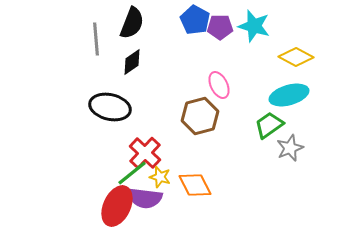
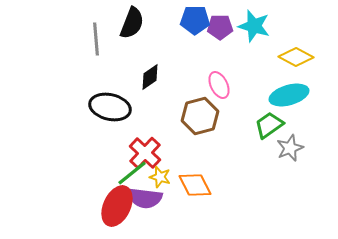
blue pentagon: rotated 28 degrees counterclockwise
black diamond: moved 18 px right, 15 px down
